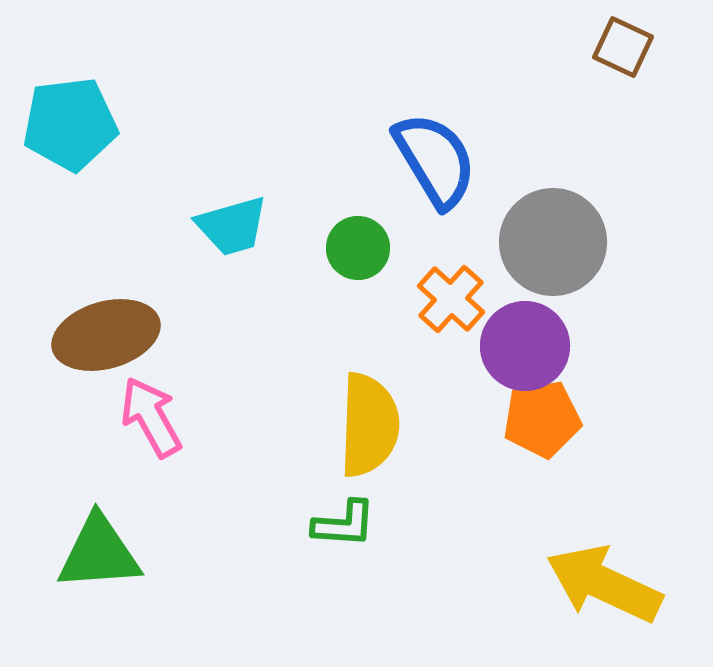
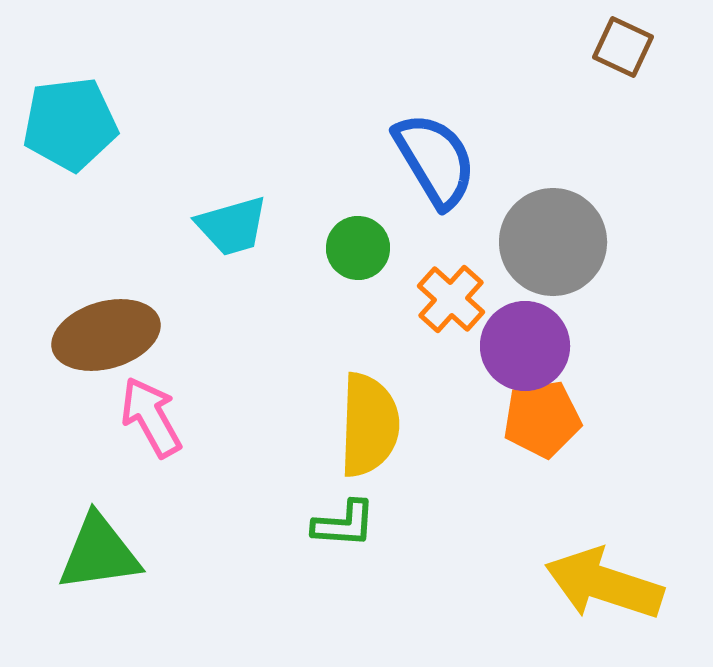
green triangle: rotated 4 degrees counterclockwise
yellow arrow: rotated 7 degrees counterclockwise
